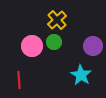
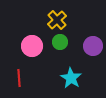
green circle: moved 6 px right
cyan star: moved 10 px left, 3 px down
red line: moved 2 px up
